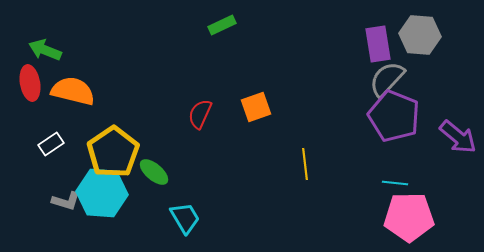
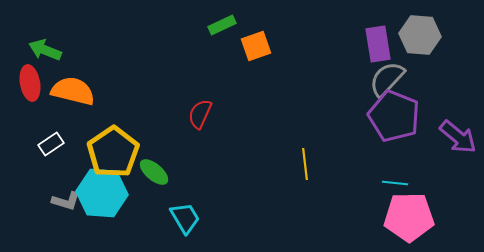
orange square: moved 61 px up
